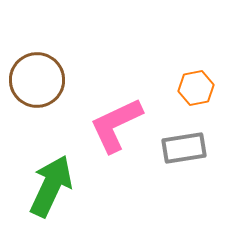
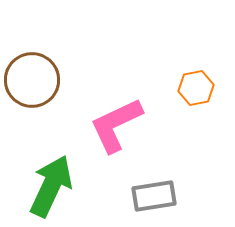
brown circle: moved 5 px left
gray rectangle: moved 30 px left, 48 px down
